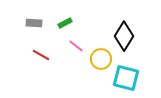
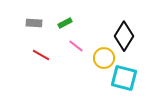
yellow circle: moved 3 px right, 1 px up
cyan square: moved 2 px left
